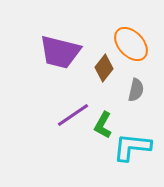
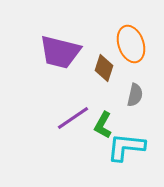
orange ellipse: rotated 24 degrees clockwise
brown diamond: rotated 20 degrees counterclockwise
gray semicircle: moved 1 px left, 5 px down
purple line: moved 3 px down
cyan L-shape: moved 6 px left
